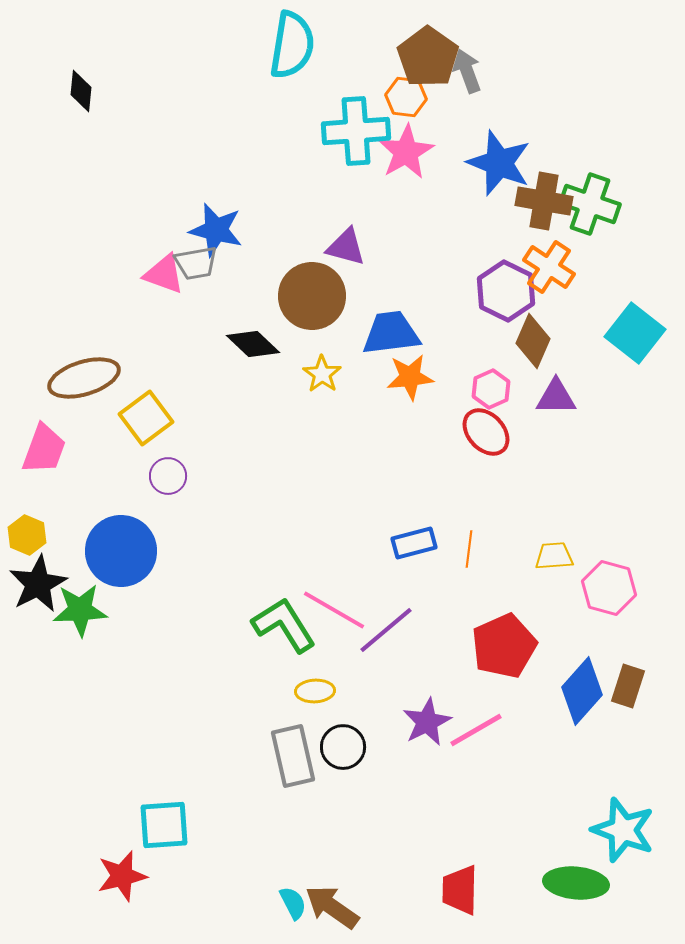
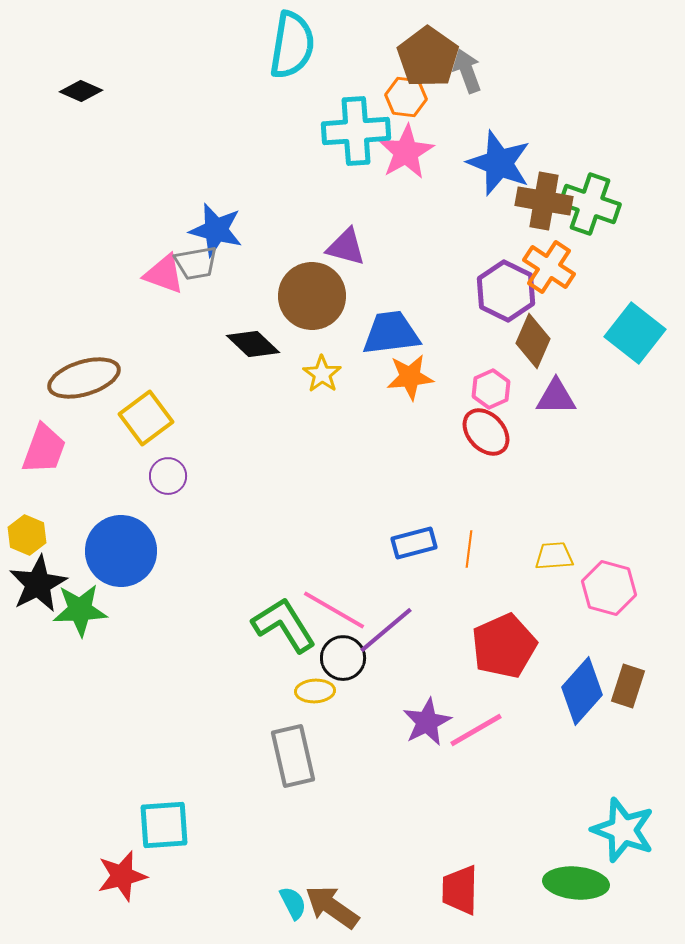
black diamond at (81, 91): rotated 72 degrees counterclockwise
black circle at (343, 747): moved 89 px up
